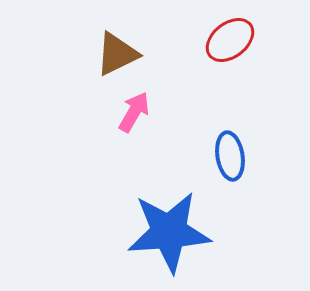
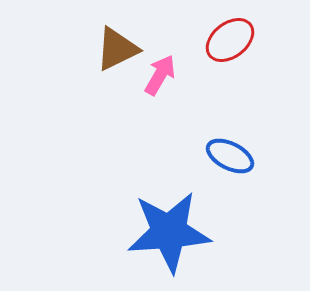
brown triangle: moved 5 px up
pink arrow: moved 26 px right, 37 px up
blue ellipse: rotated 54 degrees counterclockwise
